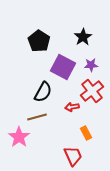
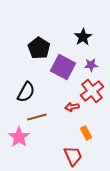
black pentagon: moved 7 px down
black semicircle: moved 17 px left
